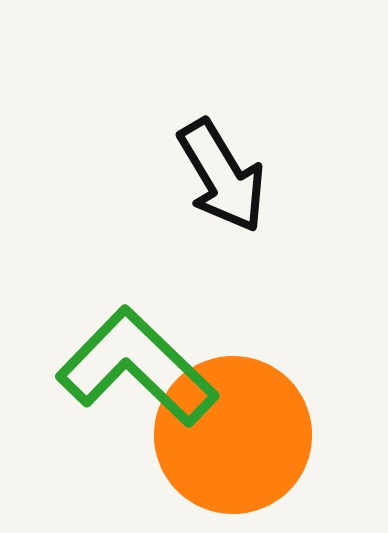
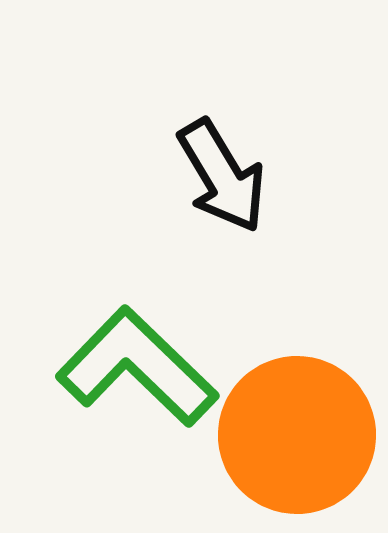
orange circle: moved 64 px right
